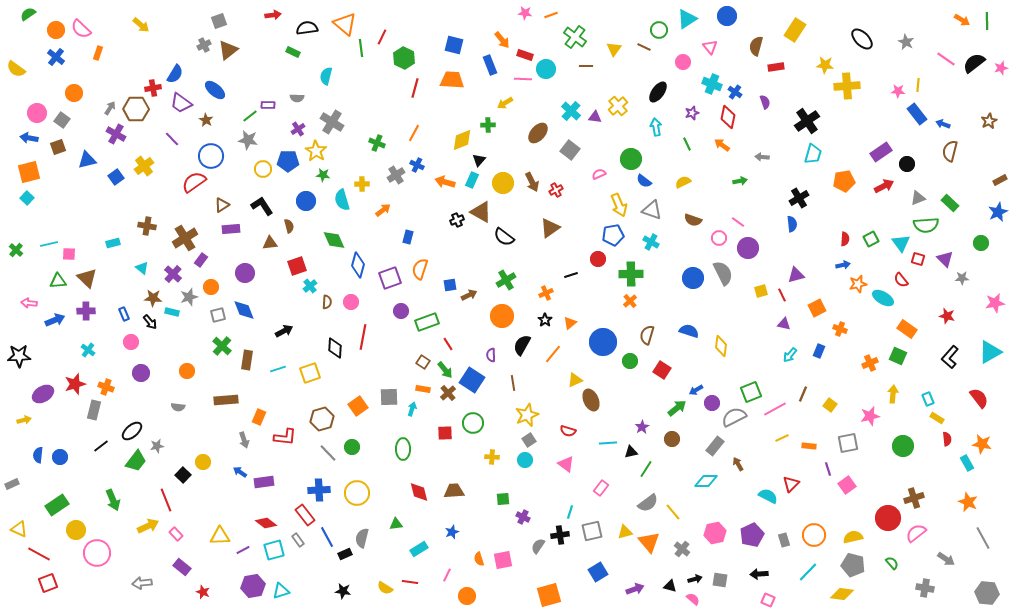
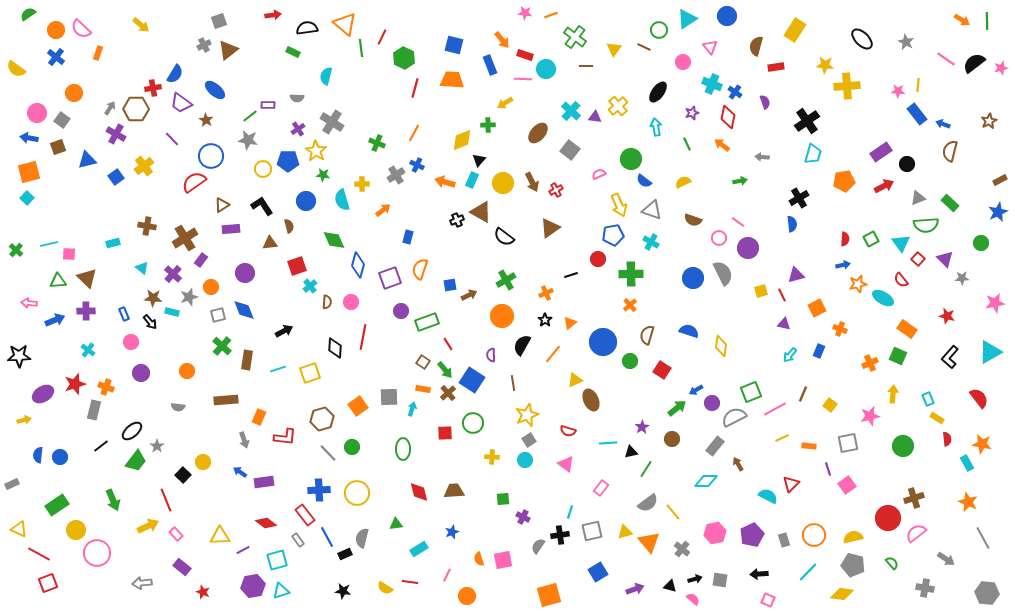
red square at (918, 259): rotated 24 degrees clockwise
orange cross at (630, 301): moved 4 px down
gray star at (157, 446): rotated 24 degrees counterclockwise
cyan square at (274, 550): moved 3 px right, 10 px down
